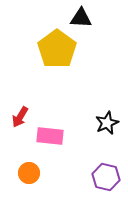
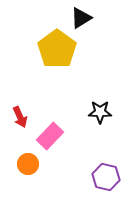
black triangle: rotated 35 degrees counterclockwise
red arrow: rotated 55 degrees counterclockwise
black star: moved 7 px left, 11 px up; rotated 25 degrees clockwise
pink rectangle: rotated 52 degrees counterclockwise
orange circle: moved 1 px left, 9 px up
